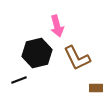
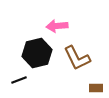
pink arrow: rotated 100 degrees clockwise
